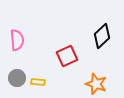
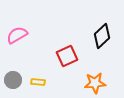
pink semicircle: moved 5 px up; rotated 115 degrees counterclockwise
gray circle: moved 4 px left, 2 px down
orange star: moved 1 px left, 1 px up; rotated 25 degrees counterclockwise
